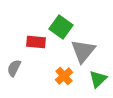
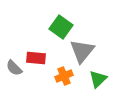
red rectangle: moved 16 px down
gray triangle: moved 1 px left
gray semicircle: rotated 72 degrees counterclockwise
orange cross: rotated 18 degrees clockwise
